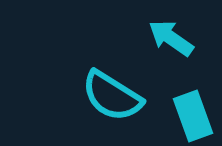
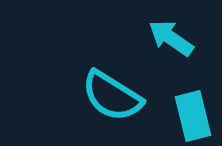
cyan rectangle: rotated 6 degrees clockwise
